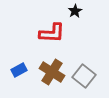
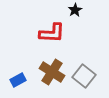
black star: moved 1 px up
blue rectangle: moved 1 px left, 10 px down
